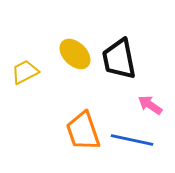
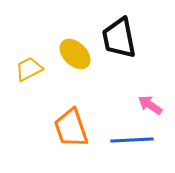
black trapezoid: moved 21 px up
yellow trapezoid: moved 4 px right, 3 px up
orange trapezoid: moved 12 px left, 3 px up
blue line: rotated 15 degrees counterclockwise
